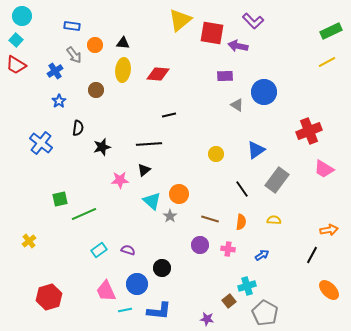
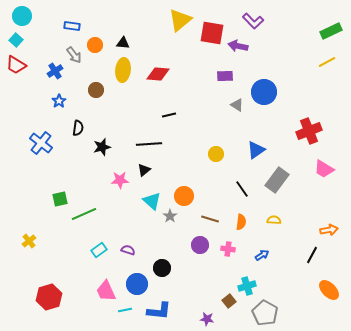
orange circle at (179, 194): moved 5 px right, 2 px down
